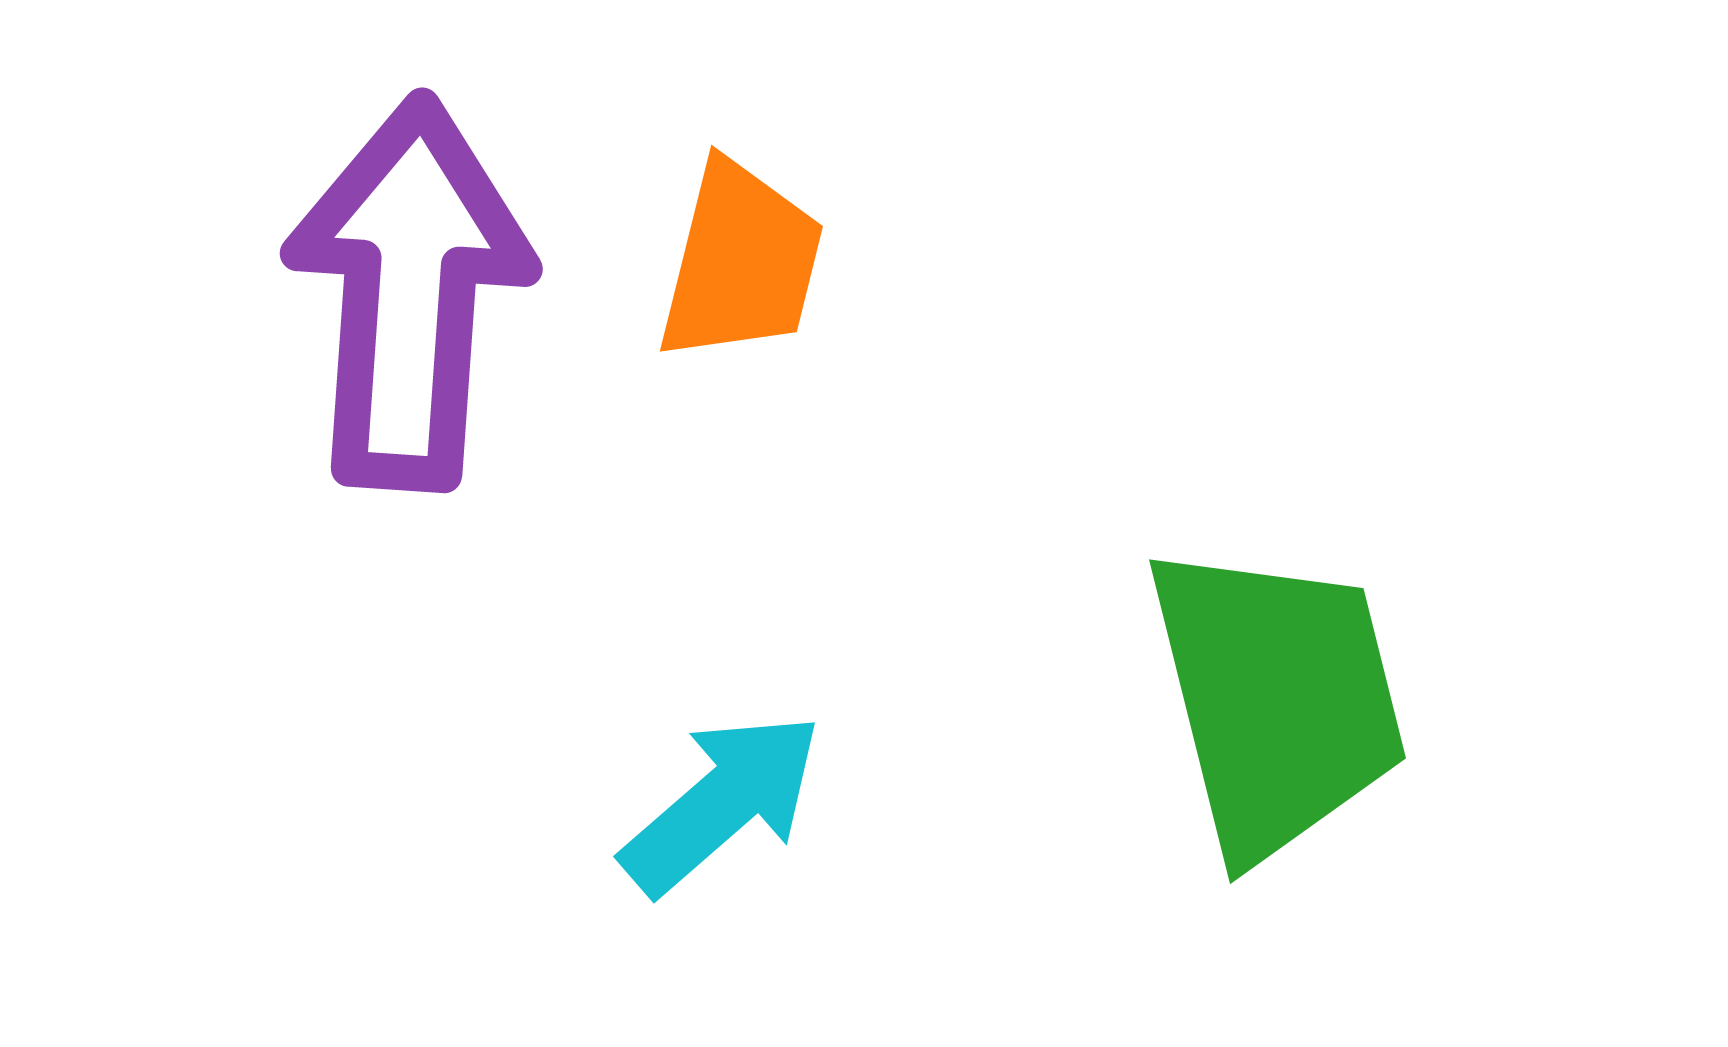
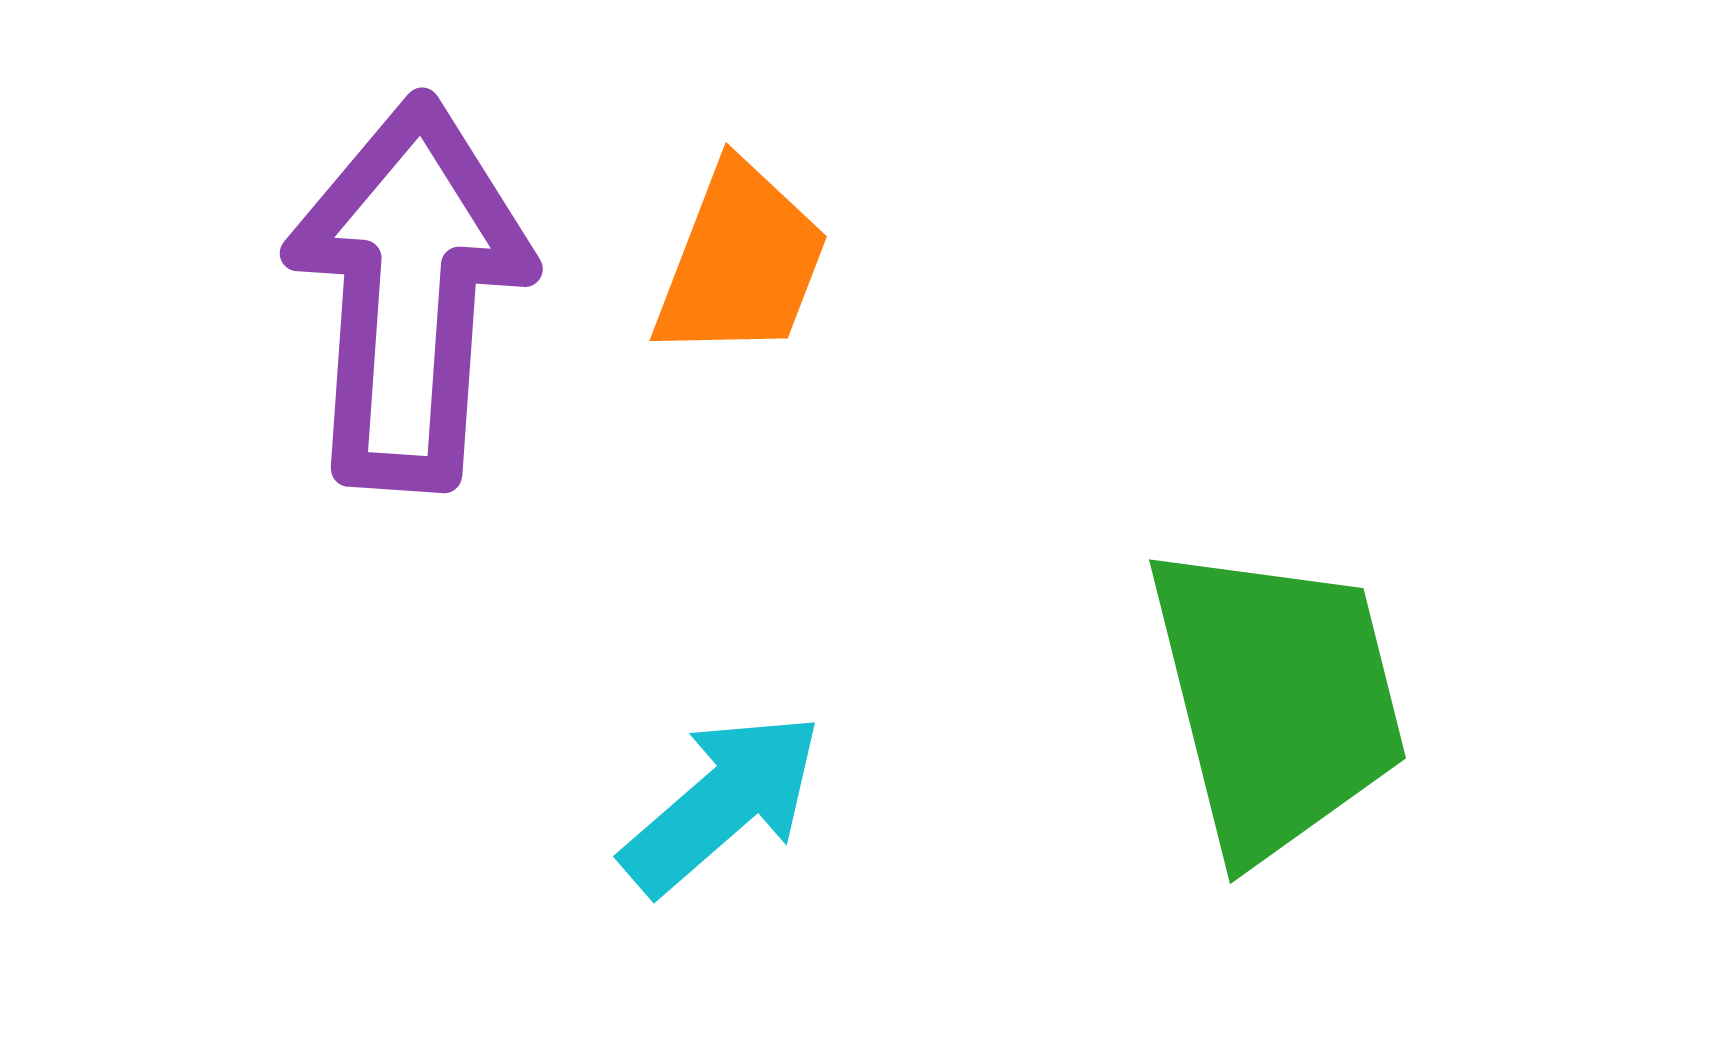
orange trapezoid: rotated 7 degrees clockwise
